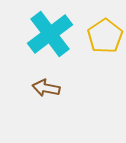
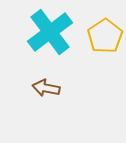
cyan cross: moved 2 px up
